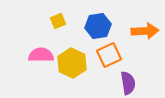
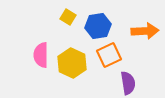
yellow square: moved 10 px right, 4 px up; rotated 35 degrees counterclockwise
pink semicircle: rotated 90 degrees counterclockwise
